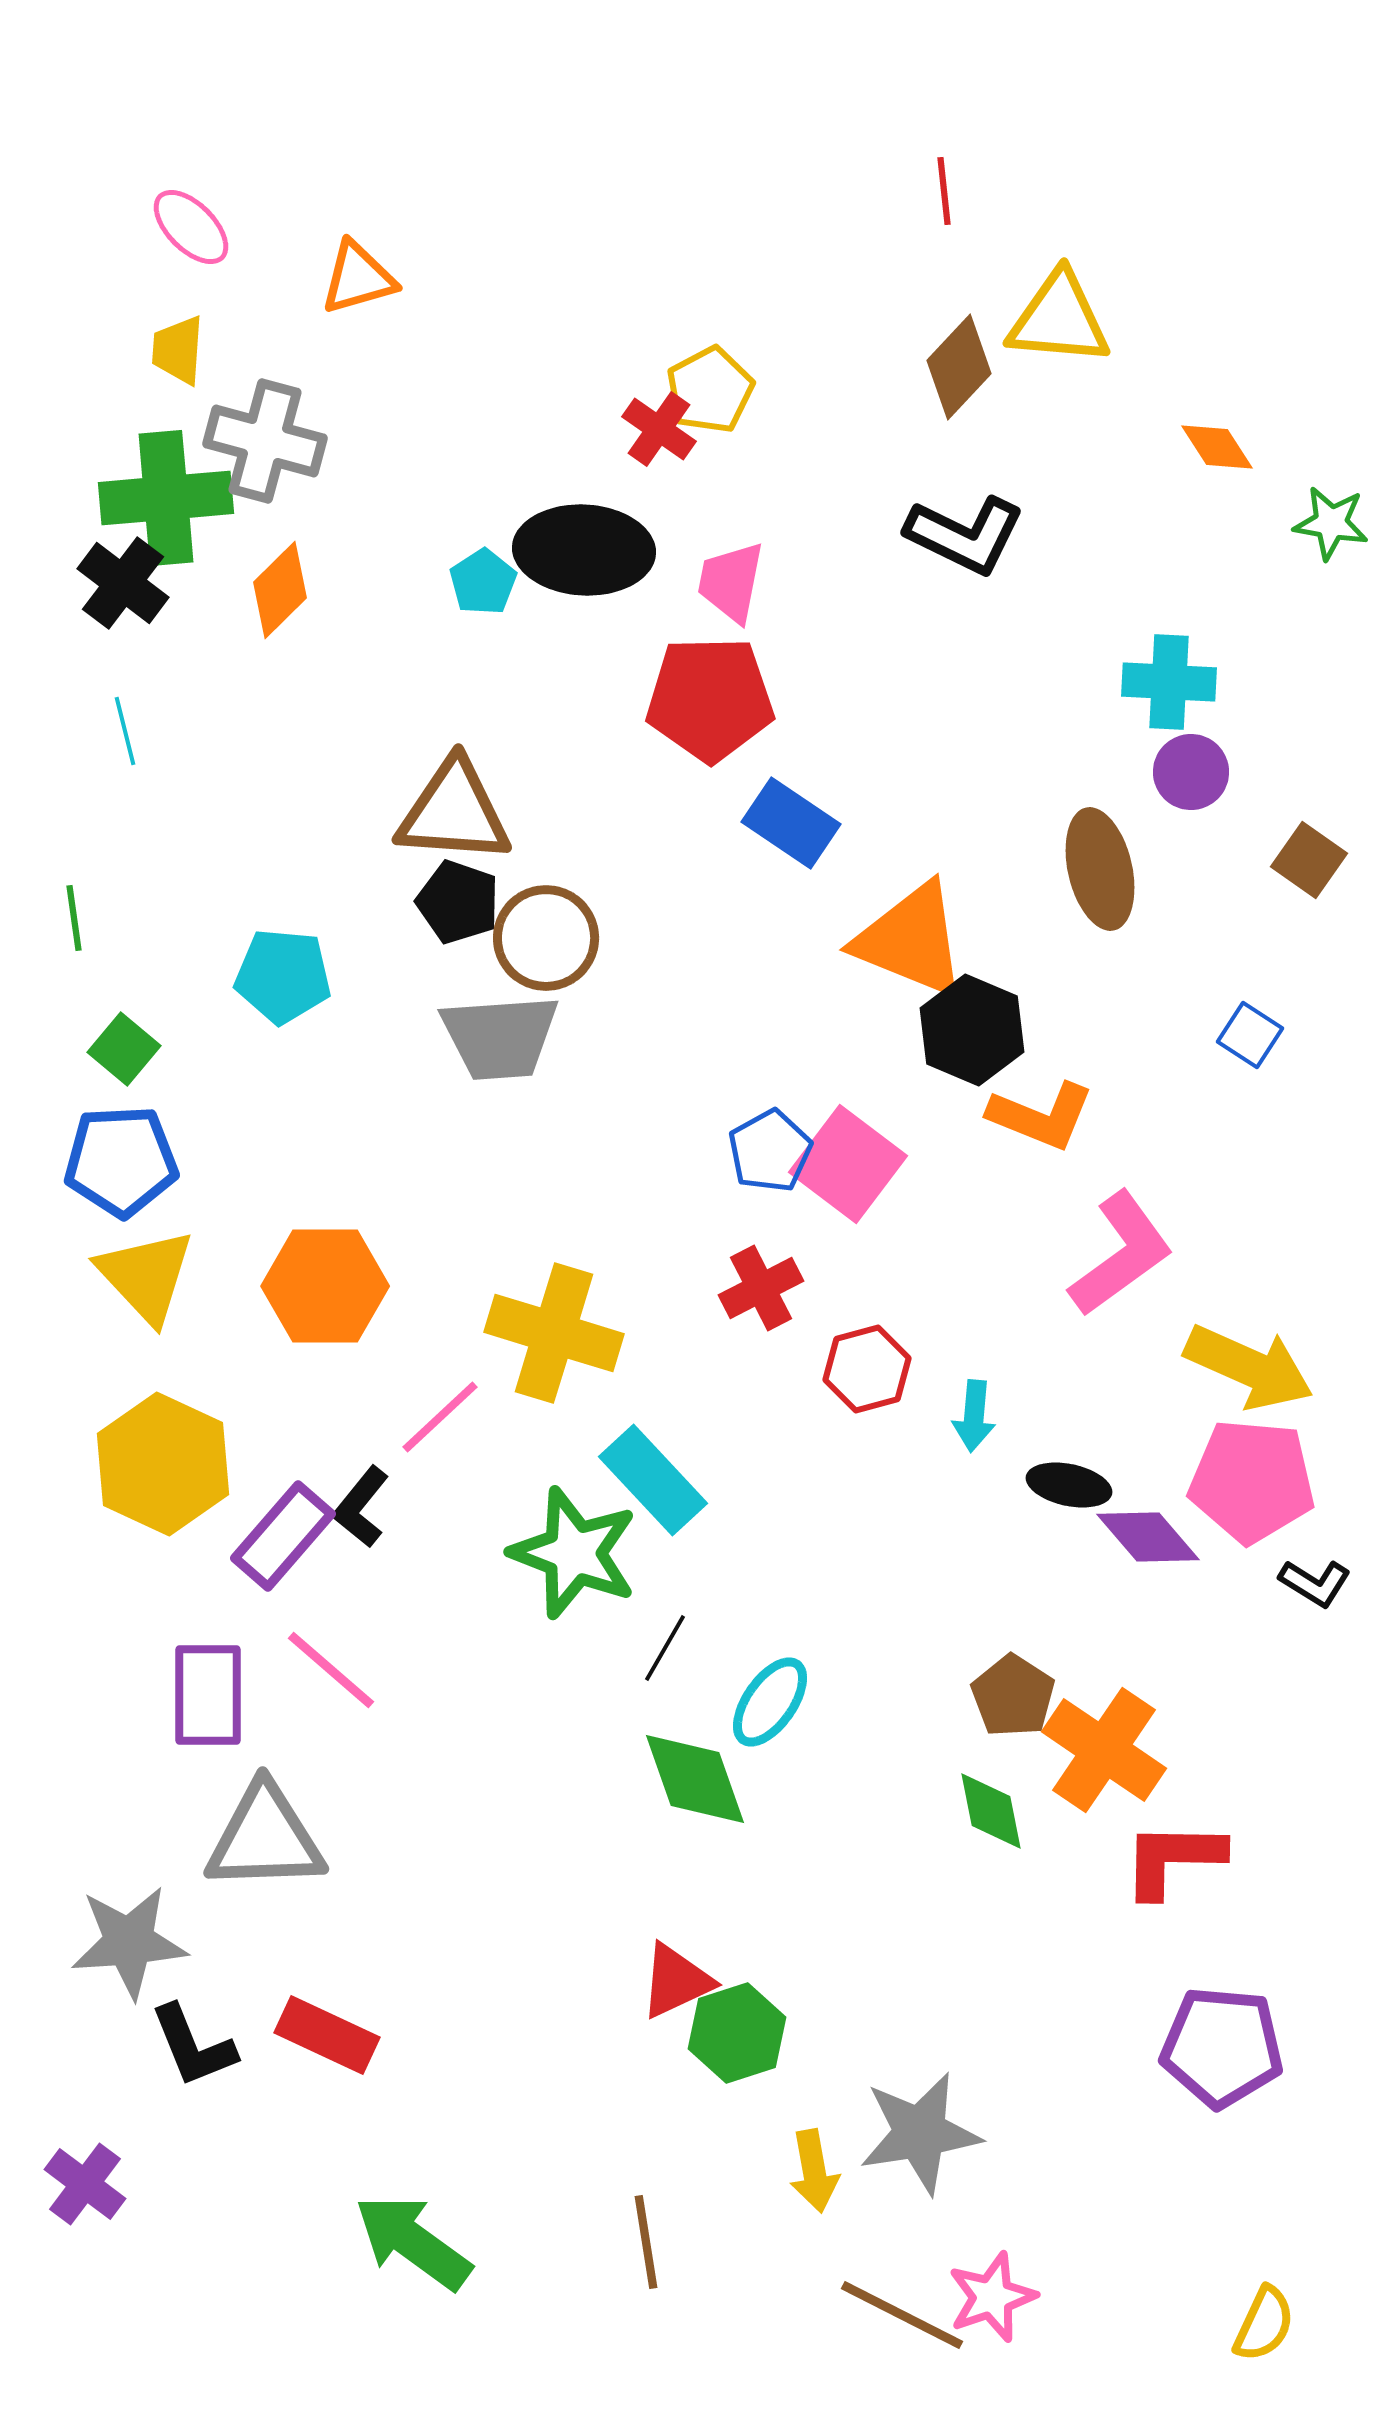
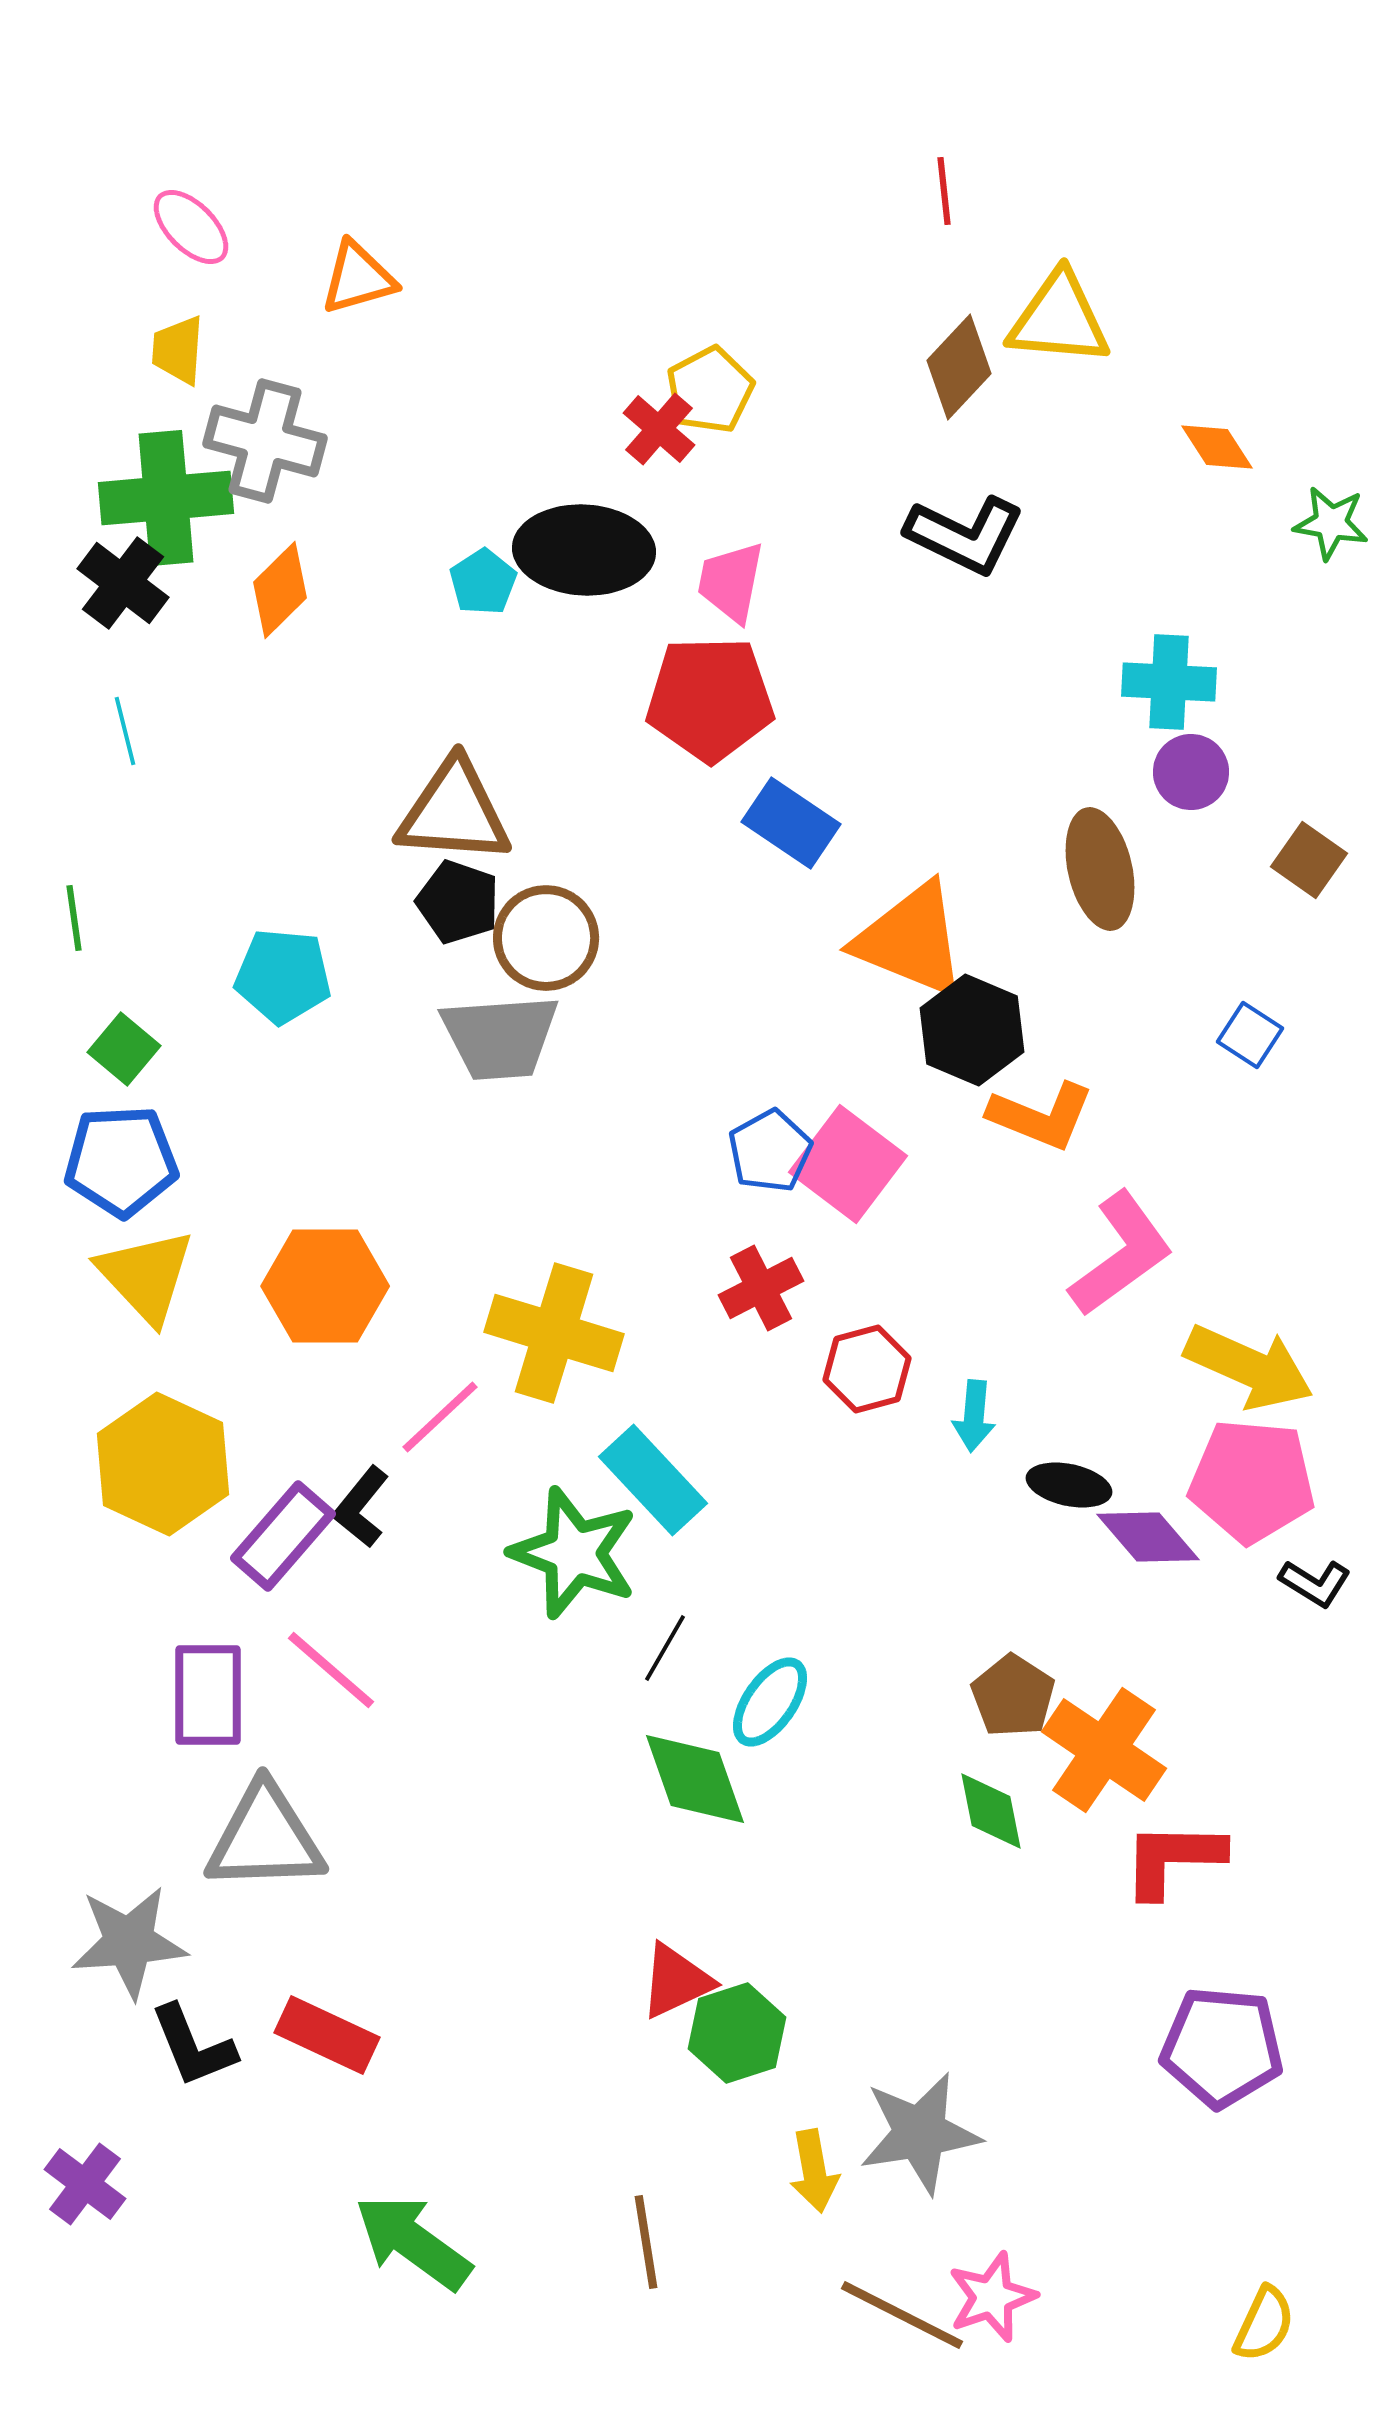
red cross at (659, 429): rotated 6 degrees clockwise
